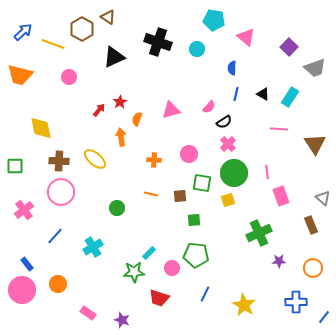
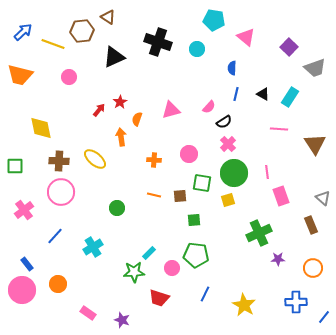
brown hexagon at (82, 29): moved 2 px down; rotated 25 degrees clockwise
orange line at (151, 194): moved 3 px right, 1 px down
purple star at (279, 261): moved 1 px left, 2 px up
